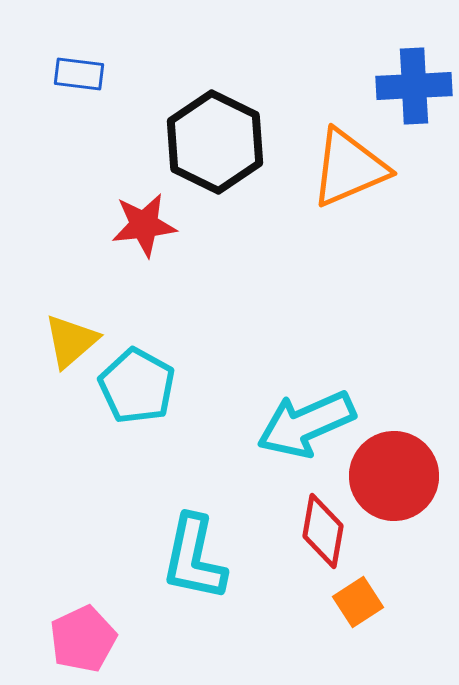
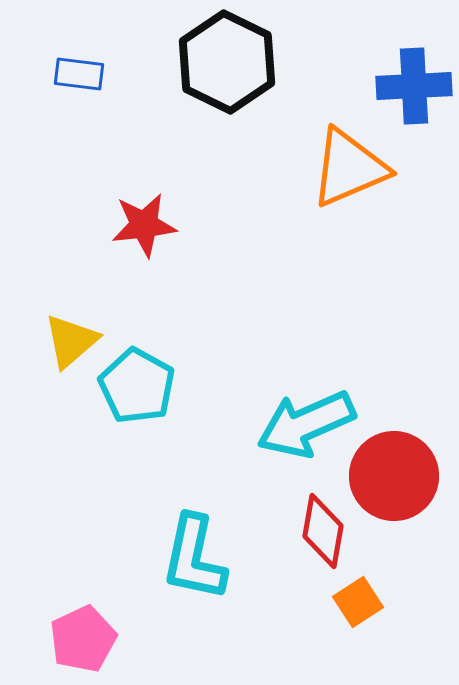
black hexagon: moved 12 px right, 80 px up
